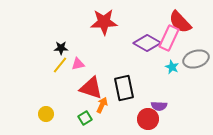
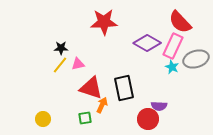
pink rectangle: moved 4 px right, 8 px down
yellow circle: moved 3 px left, 5 px down
green square: rotated 24 degrees clockwise
